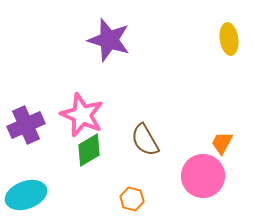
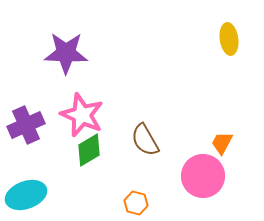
purple star: moved 43 px left, 13 px down; rotated 15 degrees counterclockwise
orange hexagon: moved 4 px right, 4 px down
